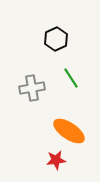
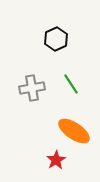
green line: moved 6 px down
orange ellipse: moved 5 px right
red star: rotated 24 degrees counterclockwise
